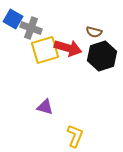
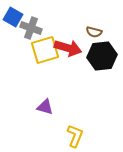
blue square: moved 2 px up
black hexagon: rotated 12 degrees clockwise
